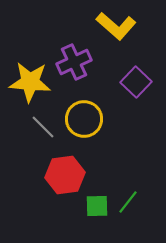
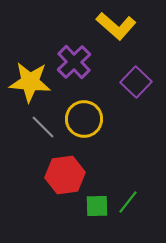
purple cross: rotated 20 degrees counterclockwise
